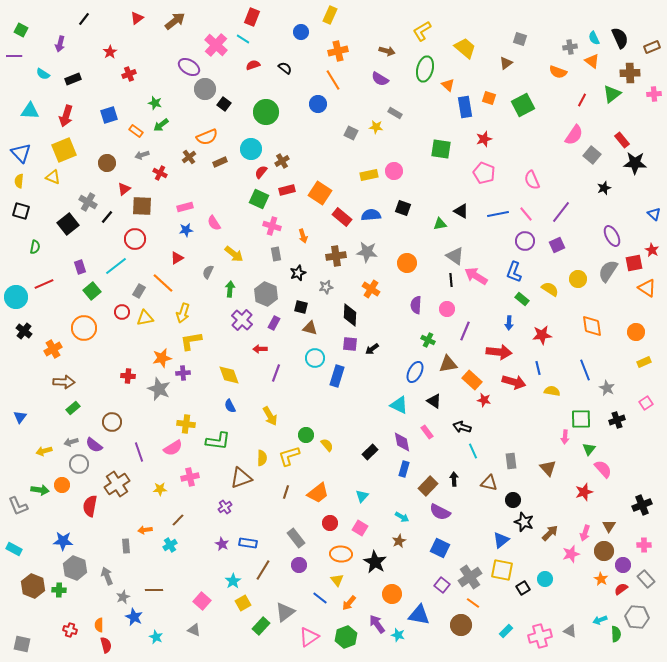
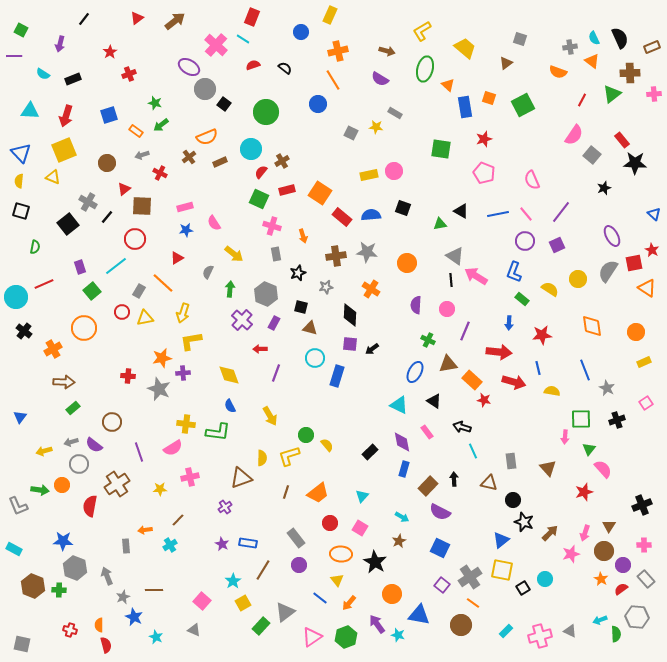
green L-shape at (218, 441): moved 9 px up
pink triangle at (309, 637): moved 3 px right
